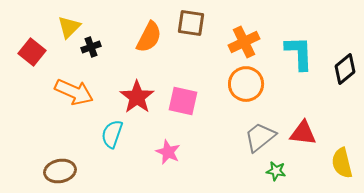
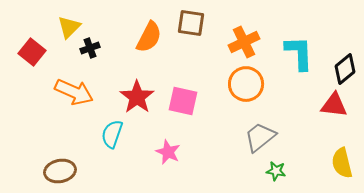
black cross: moved 1 px left, 1 px down
red triangle: moved 31 px right, 28 px up
